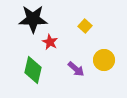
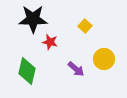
red star: rotated 14 degrees counterclockwise
yellow circle: moved 1 px up
green diamond: moved 6 px left, 1 px down
